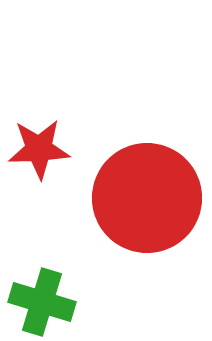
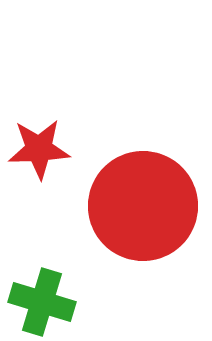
red circle: moved 4 px left, 8 px down
